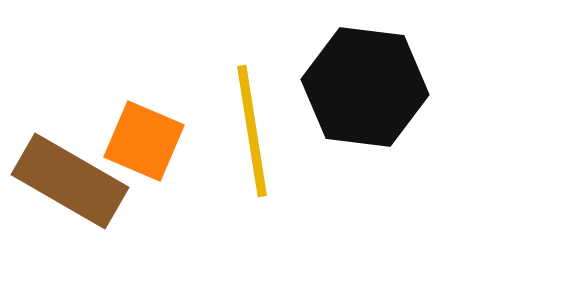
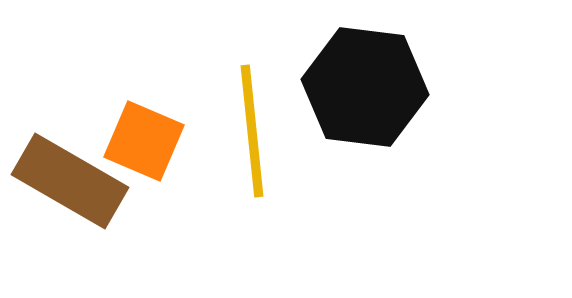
yellow line: rotated 3 degrees clockwise
